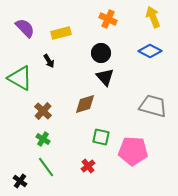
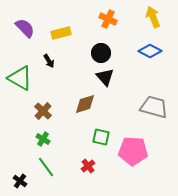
gray trapezoid: moved 1 px right, 1 px down
